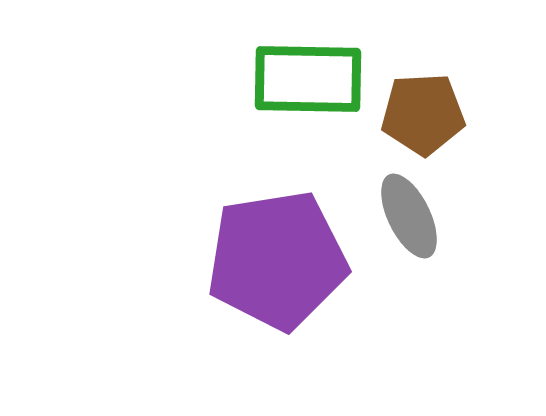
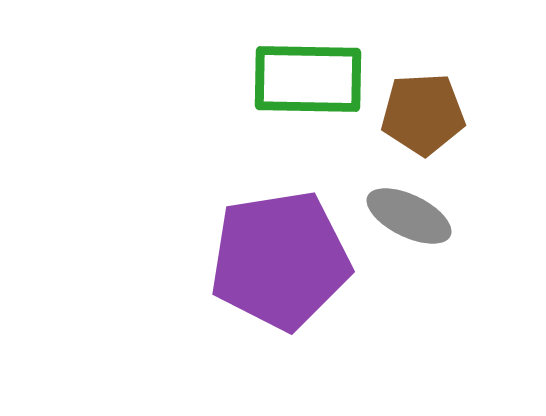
gray ellipse: rotated 38 degrees counterclockwise
purple pentagon: moved 3 px right
